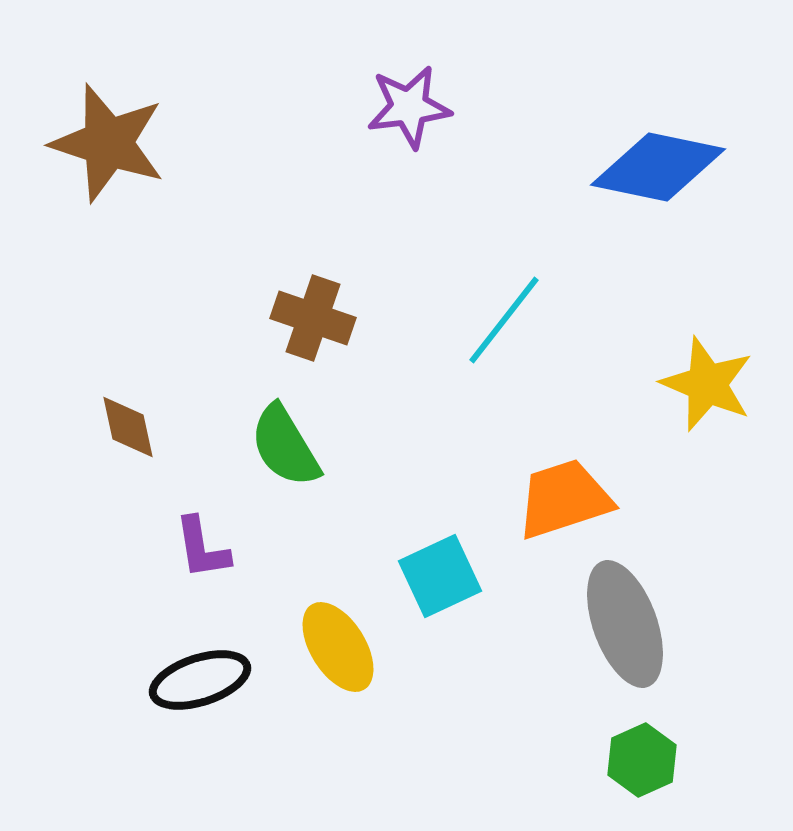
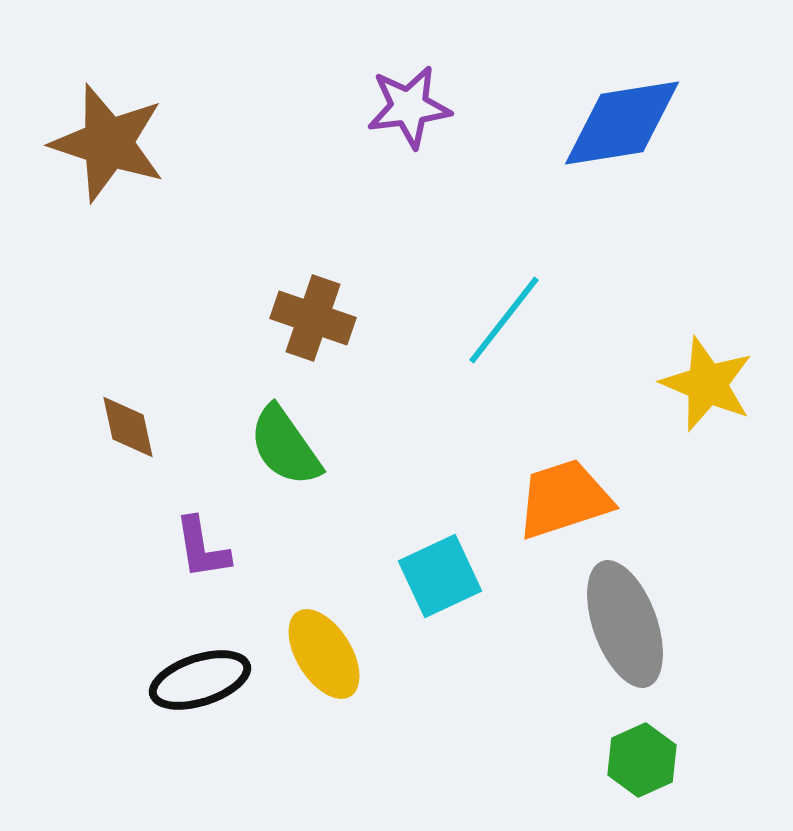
blue diamond: moved 36 px left, 44 px up; rotated 21 degrees counterclockwise
green semicircle: rotated 4 degrees counterclockwise
yellow ellipse: moved 14 px left, 7 px down
